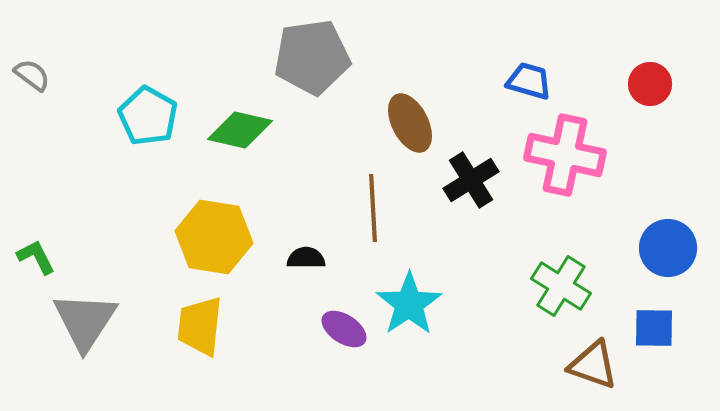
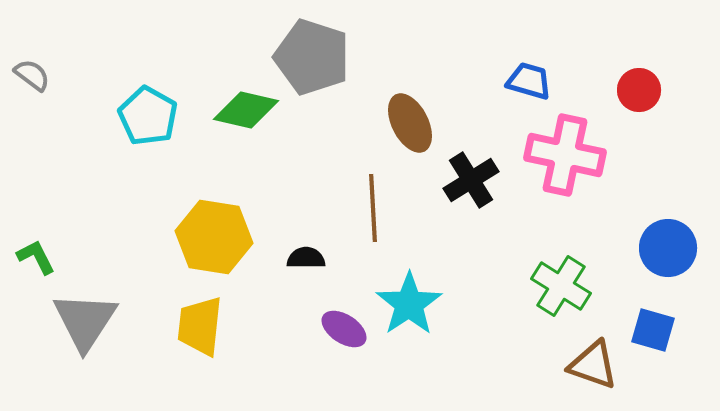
gray pentagon: rotated 26 degrees clockwise
red circle: moved 11 px left, 6 px down
green diamond: moved 6 px right, 20 px up
blue square: moved 1 px left, 2 px down; rotated 15 degrees clockwise
